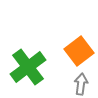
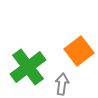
gray arrow: moved 19 px left
